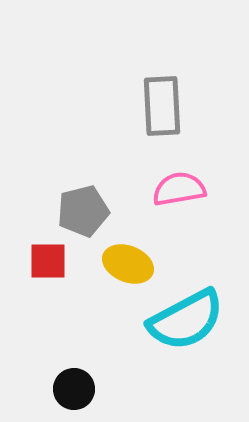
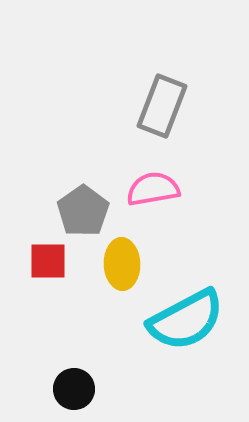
gray rectangle: rotated 24 degrees clockwise
pink semicircle: moved 26 px left
gray pentagon: rotated 21 degrees counterclockwise
yellow ellipse: moved 6 px left; rotated 66 degrees clockwise
